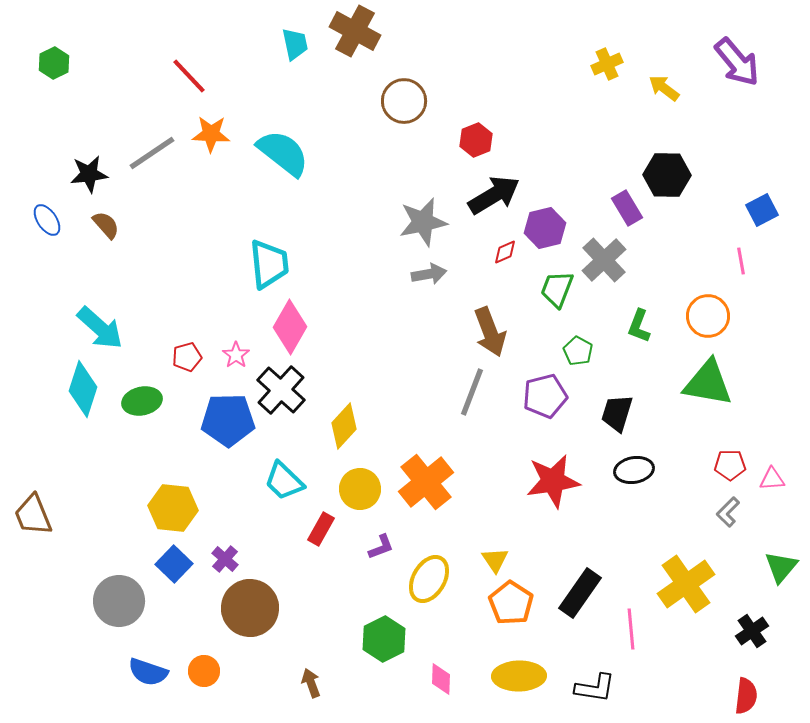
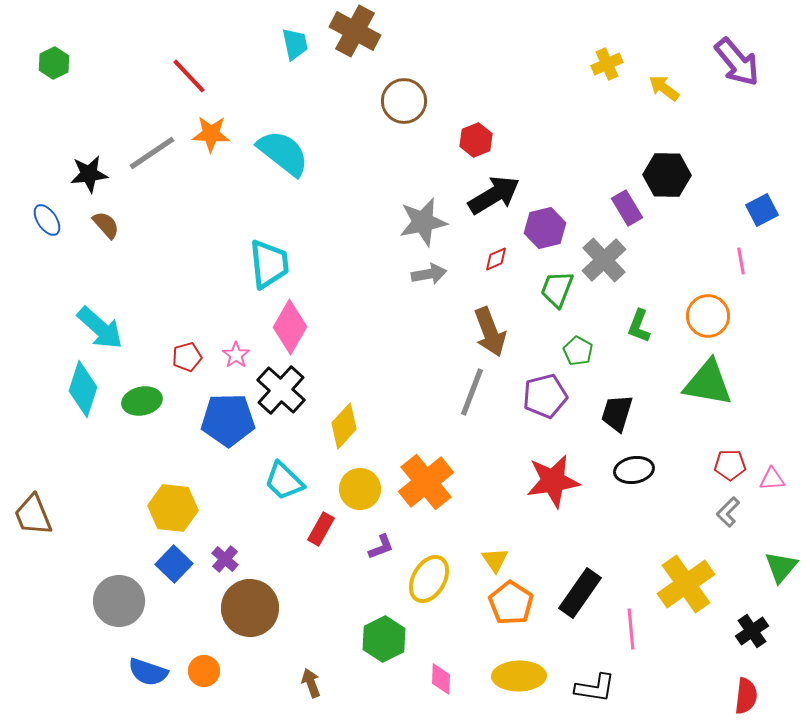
red diamond at (505, 252): moved 9 px left, 7 px down
